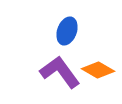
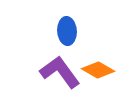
blue ellipse: rotated 24 degrees counterclockwise
